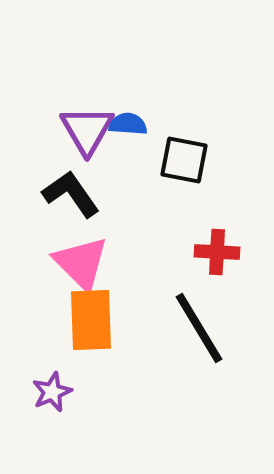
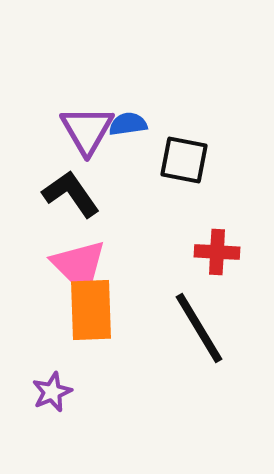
blue semicircle: rotated 12 degrees counterclockwise
pink triangle: moved 2 px left, 3 px down
orange rectangle: moved 10 px up
